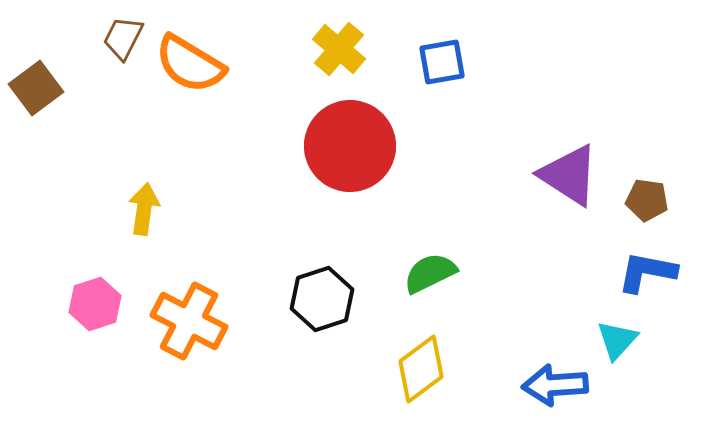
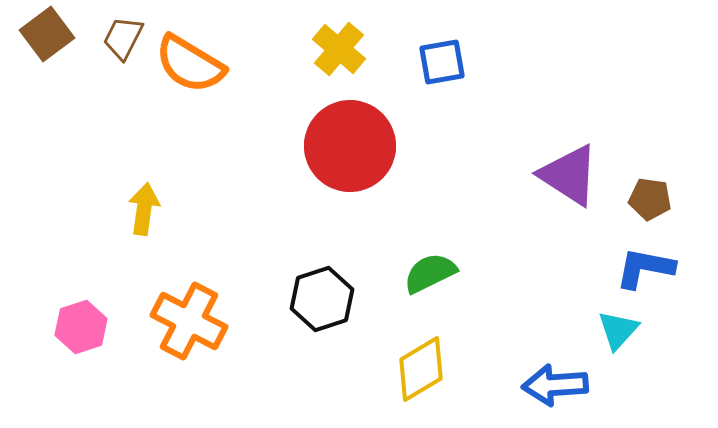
brown square: moved 11 px right, 54 px up
brown pentagon: moved 3 px right, 1 px up
blue L-shape: moved 2 px left, 4 px up
pink hexagon: moved 14 px left, 23 px down
cyan triangle: moved 1 px right, 10 px up
yellow diamond: rotated 6 degrees clockwise
